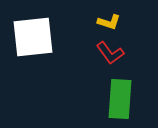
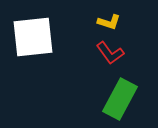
green rectangle: rotated 24 degrees clockwise
